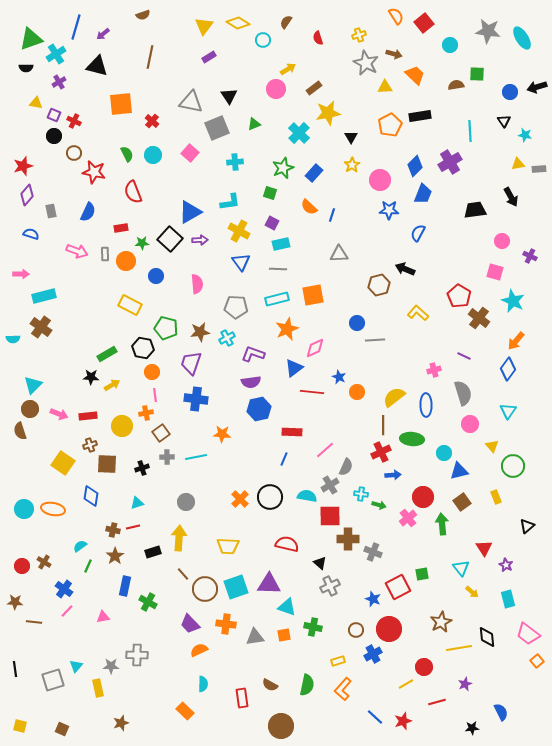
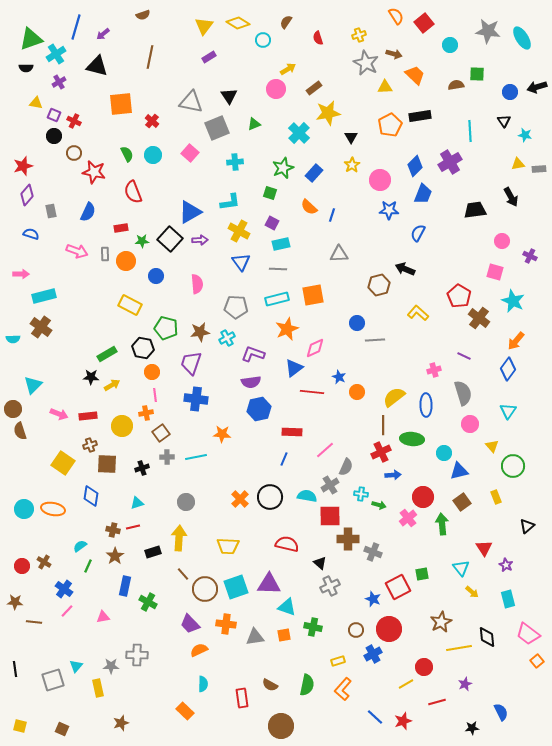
green star at (142, 243): moved 2 px up
brown circle at (30, 409): moved 17 px left
